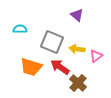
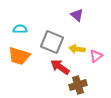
orange trapezoid: moved 12 px left, 11 px up
brown cross: moved 2 px down; rotated 30 degrees clockwise
